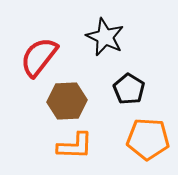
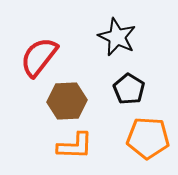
black star: moved 12 px right
orange pentagon: moved 1 px up
